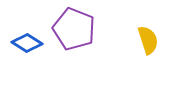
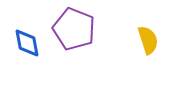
blue diamond: rotated 48 degrees clockwise
